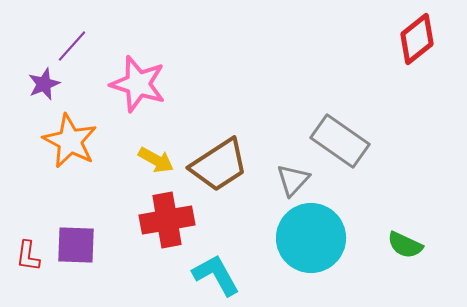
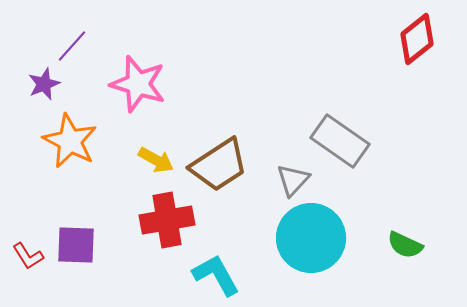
red L-shape: rotated 40 degrees counterclockwise
